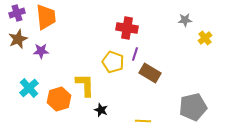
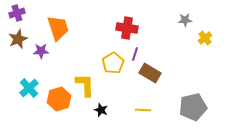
orange trapezoid: moved 12 px right, 11 px down; rotated 12 degrees counterclockwise
yellow pentagon: moved 1 px down; rotated 20 degrees clockwise
yellow line: moved 11 px up
